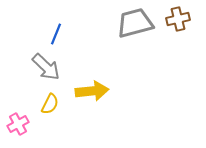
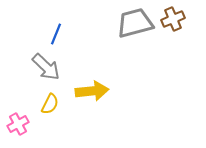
brown cross: moved 5 px left; rotated 10 degrees counterclockwise
